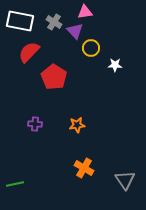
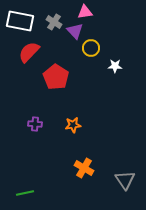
white star: moved 1 px down
red pentagon: moved 2 px right
orange star: moved 4 px left
green line: moved 10 px right, 9 px down
